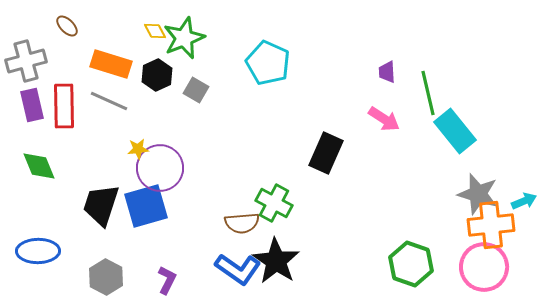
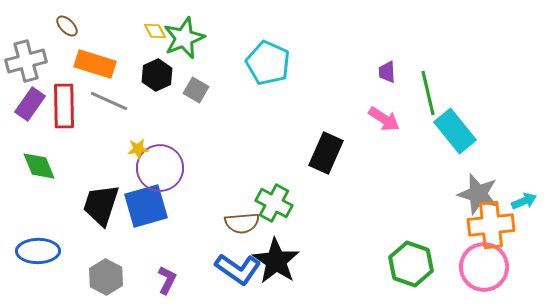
orange rectangle: moved 16 px left
purple rectangle: moved 2 px left, 1 px up; rotated 48 degrees clockwise
